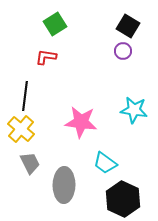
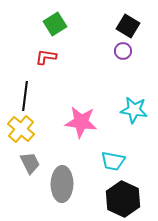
cyan trapezoid: moved 8 px right, 2 px up; rotated 25 degrees counterclockwise
gray ellipse: moved 2 px left, 1 px up
